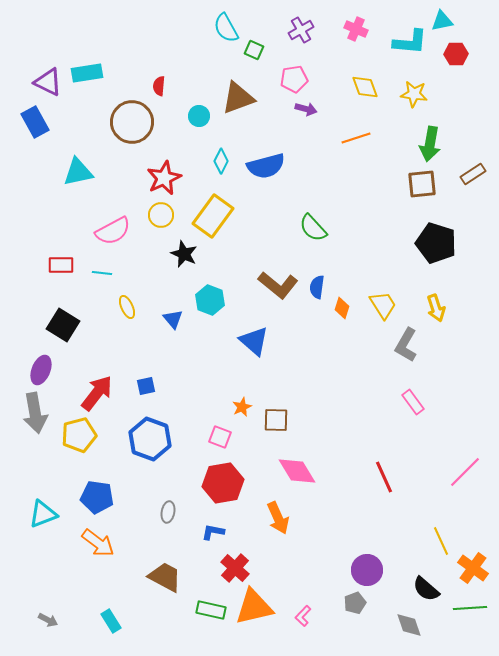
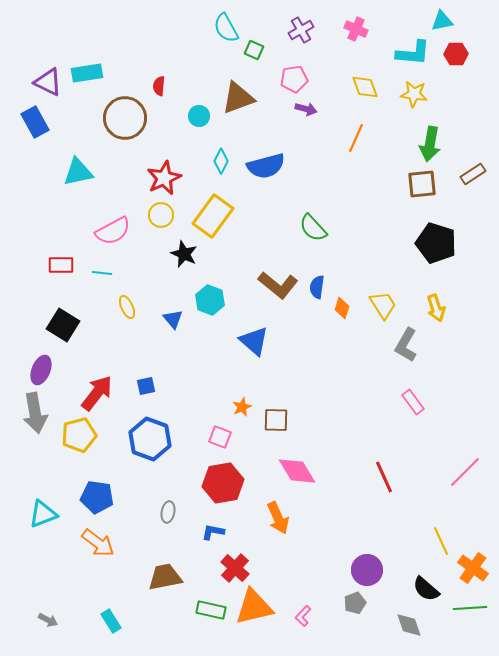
cyan L-shape at (410, 42): moved 3 px right, 11 px down
brown circle at (132, 122): moved 7 px left, 4 px up
orange line at (356, 138): rotated 48 degrees counterclockwise
brown trapezoid at (165, 577): rotated 39 degrees counterclockwise
